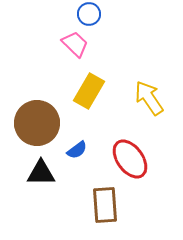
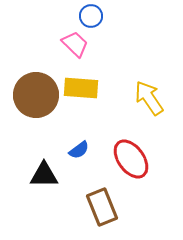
blue circle: moved 2 px right, 2 px down
yellow rectangle: moved 8 px left, 3 px up; rotated 64 degrees clockwise
brown circle: moved 1 px left, 28 px up
blue semicircle: moved 2 px right
red ellipse: moved 1 px right
black triangle: moved 3 px right, 2 px down
brown rectangle: moved 3 px left, 2 px down; rotated 18 degrees counterclockwise
